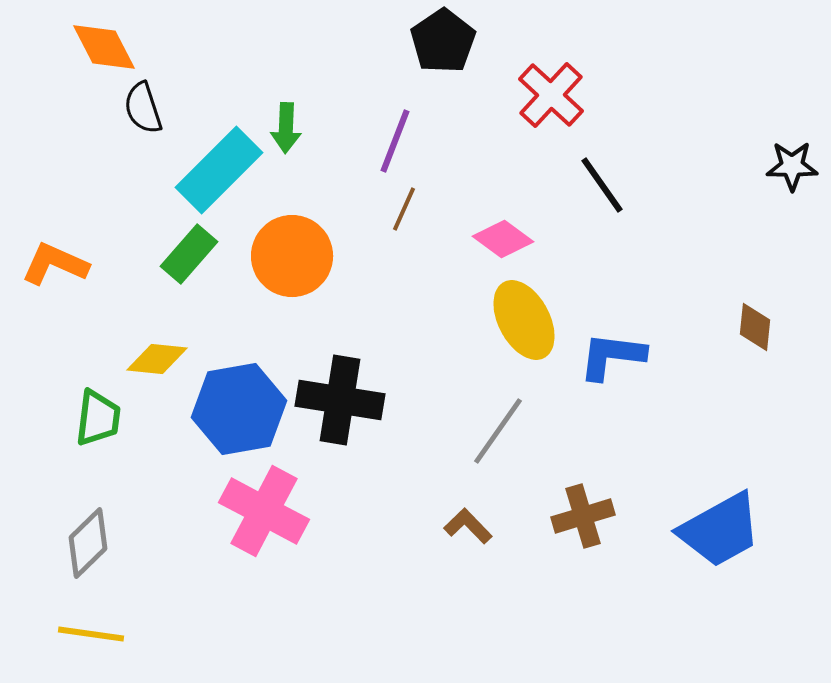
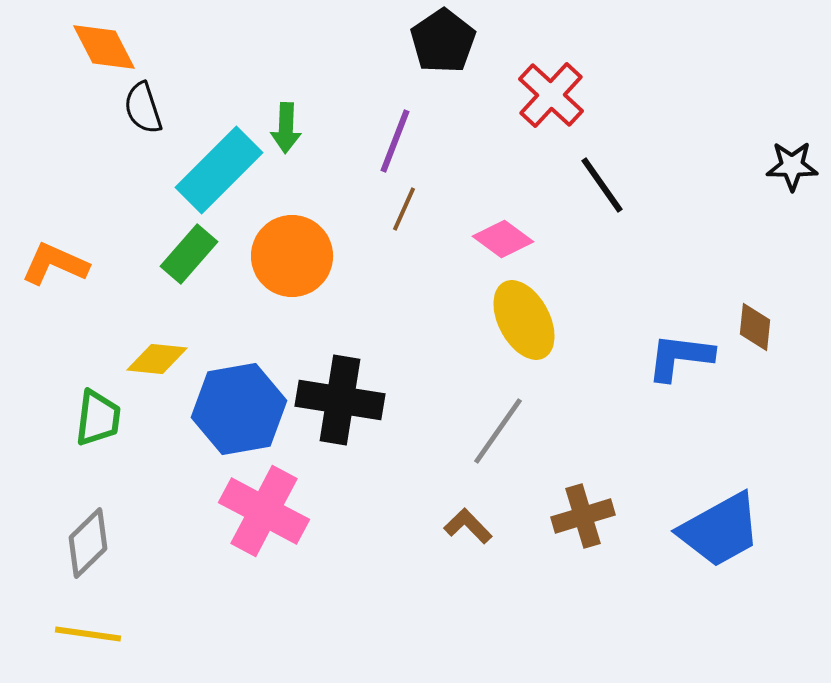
blue L-shape: moved 68 px right, 1 px down
yellow line: moved 3 px left
